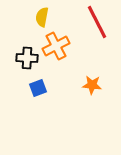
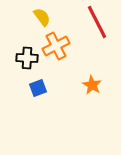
yellow semicircle: rotated 132 degrees clockwise
orange star: rotated 24 degrees clockwise
